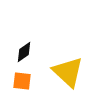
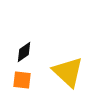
orange square: moved 1 px up
